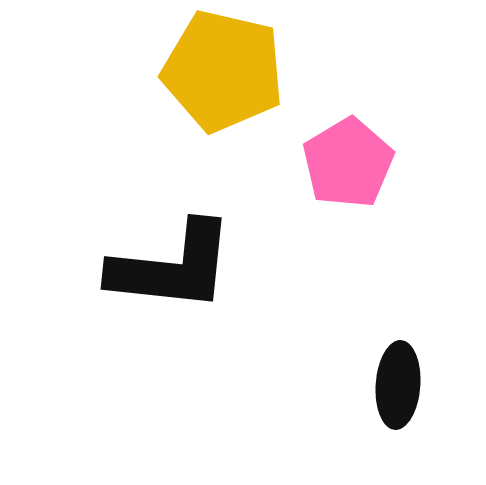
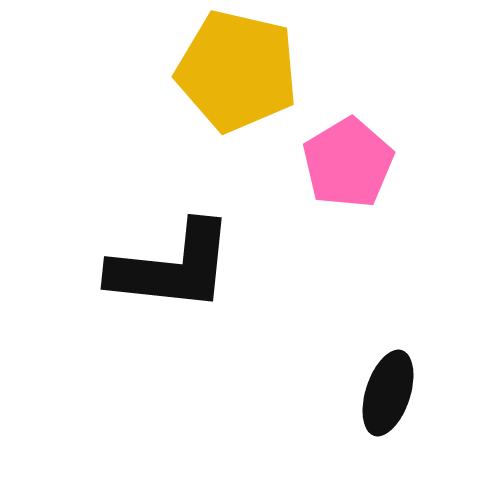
yellow pentagon: moved 14 px right
black ellipse: moved 10 px left, 8 px down; rotated 14 degrees clockwise
